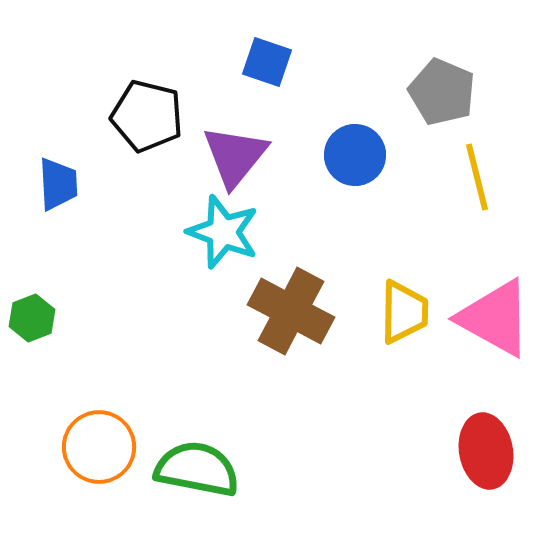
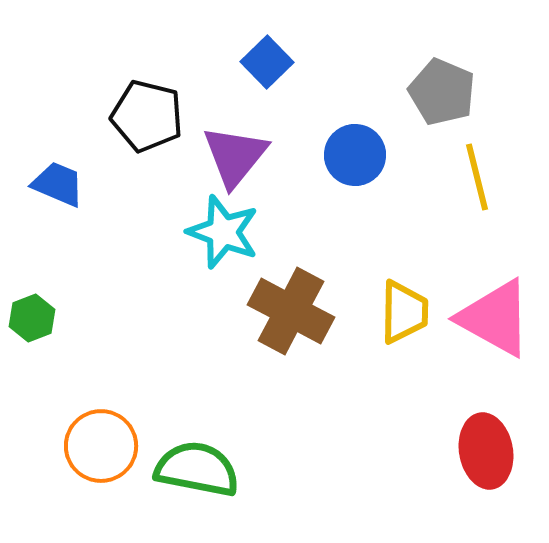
blue square: rotated 27 degrees clockwise
blue trapezoid: rotated 64 degrees counterclockwise
orange circle: moved 2 px right, 1 px up
